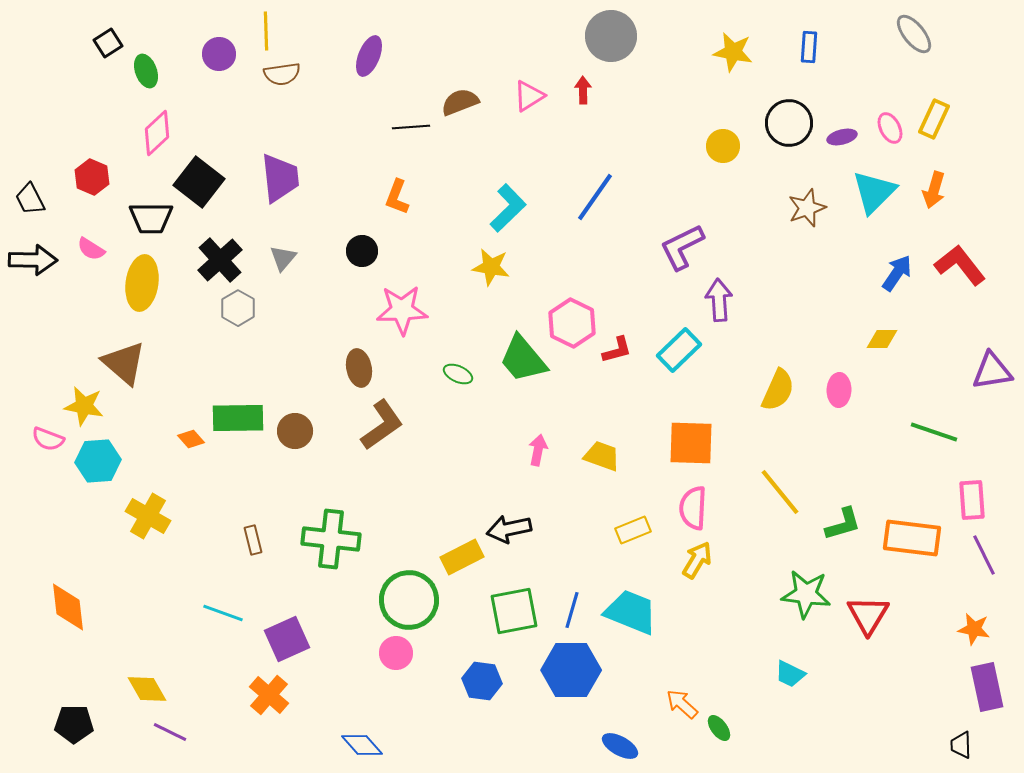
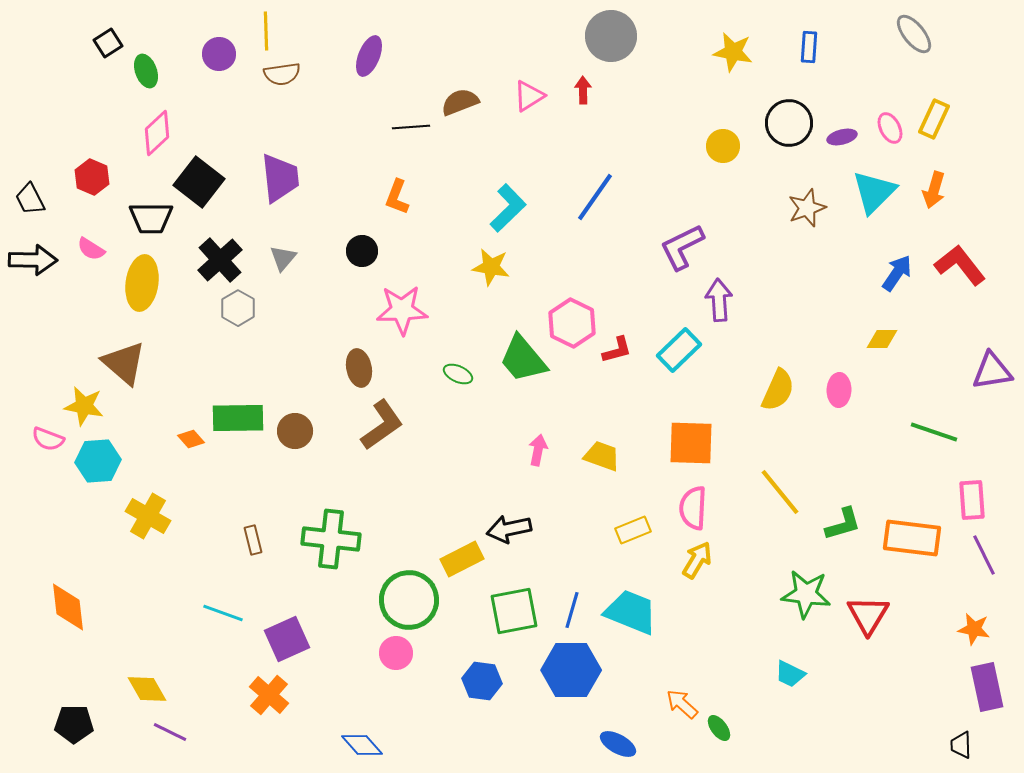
yellow rectangle at (462, 557): moved 2 px down
blue ellipse at (620, 746): moved 2 px left, 2 px up
